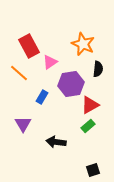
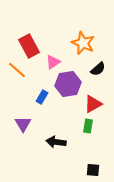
orange star: moved 1 px up
pink triangle: moved 3 px right
black semicircle: rotated 42 degrees clockwise
orange line: moved 2 px left, 3 px up
purple hexagon: moved 3 px left
red triangle: moved 3 px right, 1 px up
green rectangle: rotated 40 degrees counterclockwise
black square: rotated 24 degrees clockwise
